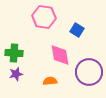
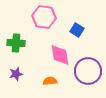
green cross: moved 2 px right, 10 px up
purple circle: moved 1 px left, 1 px up
